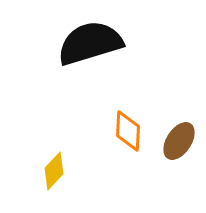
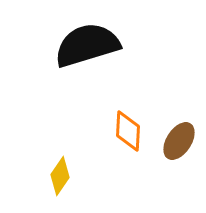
black semicircle: moved 3 px left, 2 px down
yellow diamond: moved 6 px right, 5 px down; rotated 9 degrees counterclockwise
